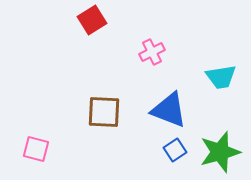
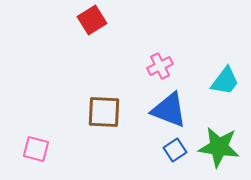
pink cross: moved 8 px right, 14 px down
cyan trapezoid: moved 4 px right, 4 px down; rotated 44 degrees counterclockwise
green star: moved 1 px left, 5 px up; rotated 24 degrees clockwise
